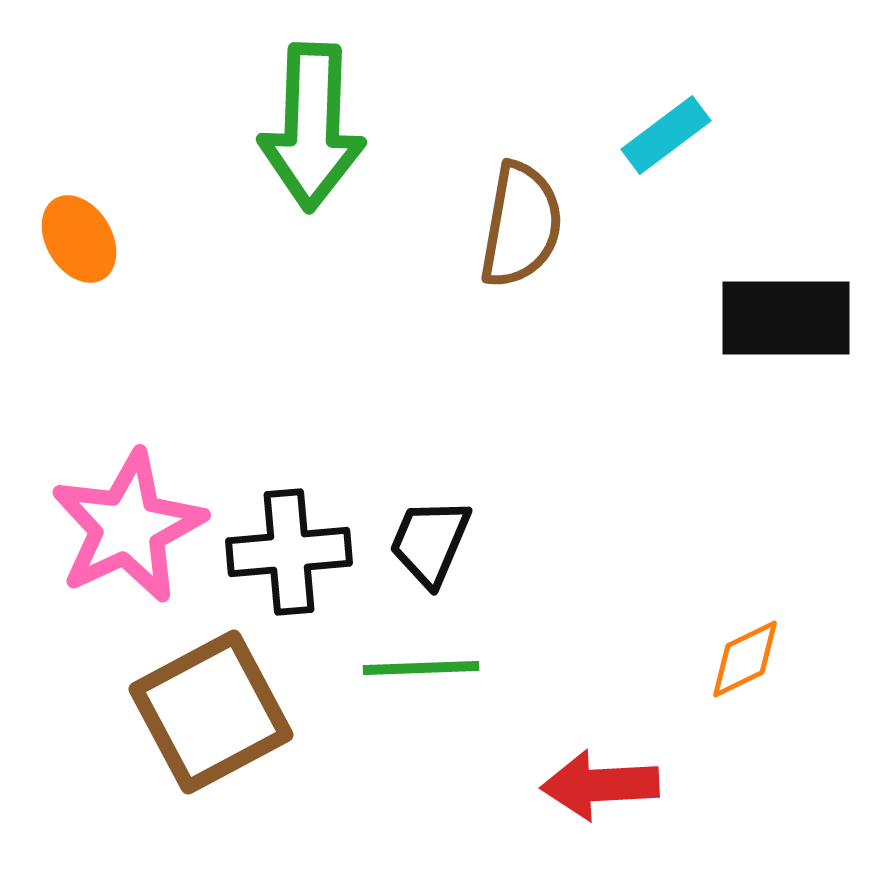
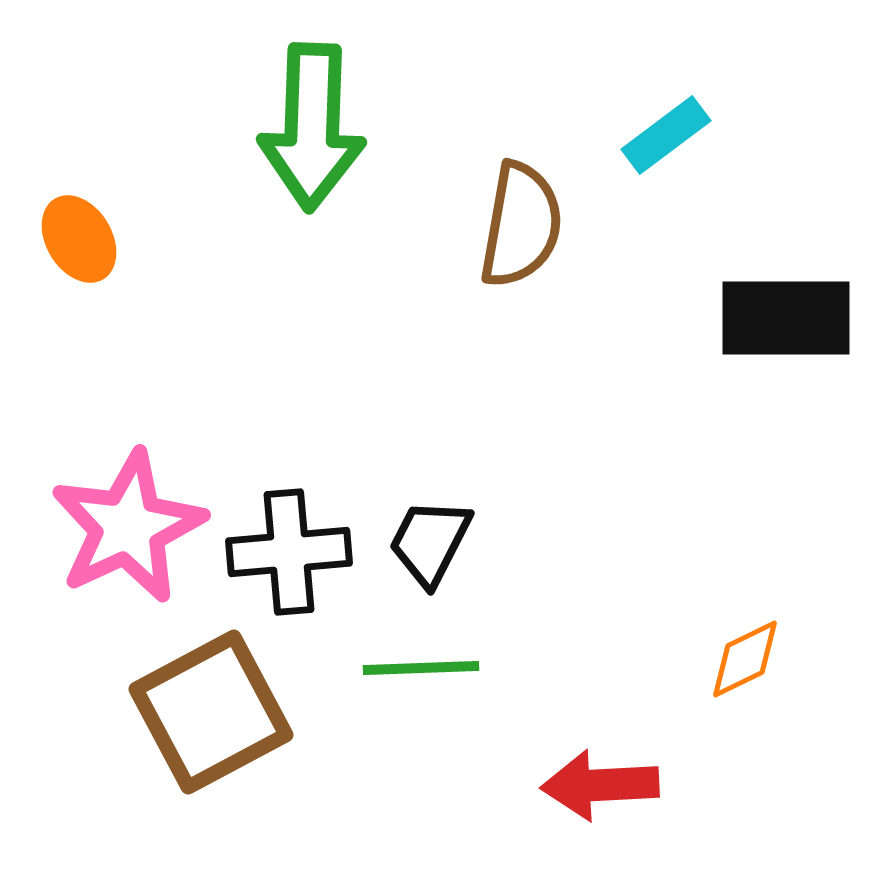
black trapezoid: rotated 4 degrees clockwise
